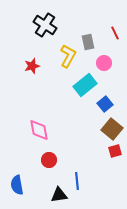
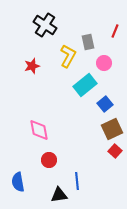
red line: moved 2 px up; rotated 48 degrees clockwise
brown square: rotated 25 degrees clockwise
red square: rotated 32 degrees counterclockwise
blue semicircle: moved 1 px right, 3 px up
